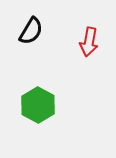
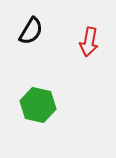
green hexagon: rotated 16 degrees counterclockwise
